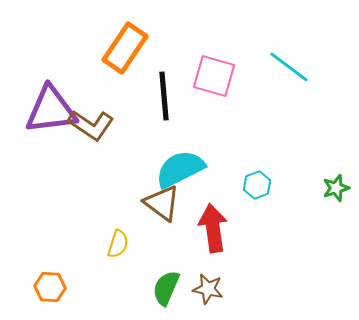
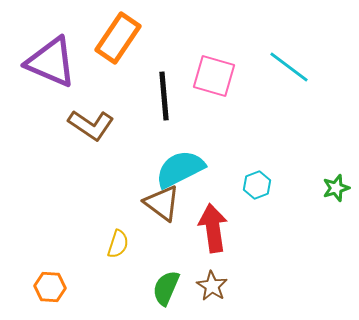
orange rectangle: moved 7 px left, 10 px up
purple triangle: moved 48 px up; rotated 30 degrees clockwise
brown star: moved 4 px right, 3 px up; rotated 20 degrees clockwise
